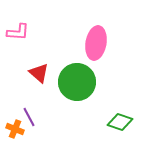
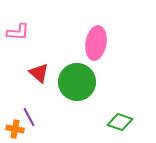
orange cross: rotated 12 degrees counterclockwise
